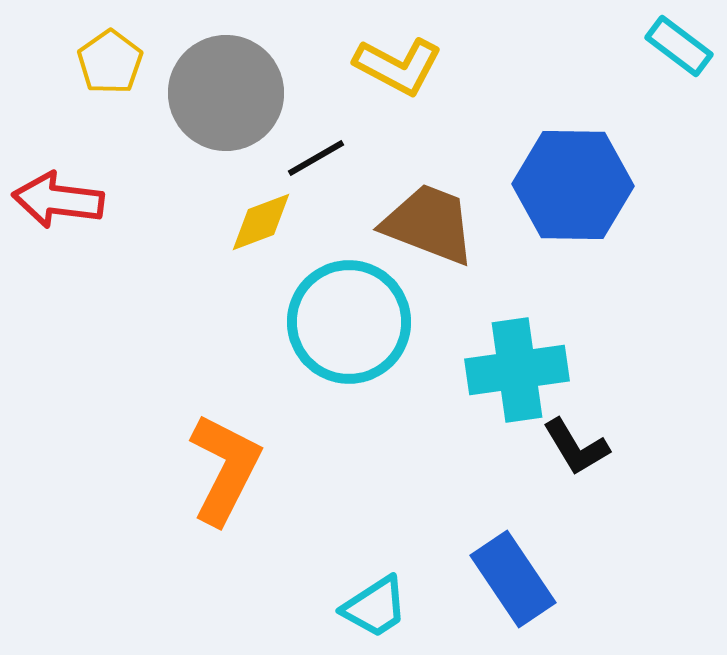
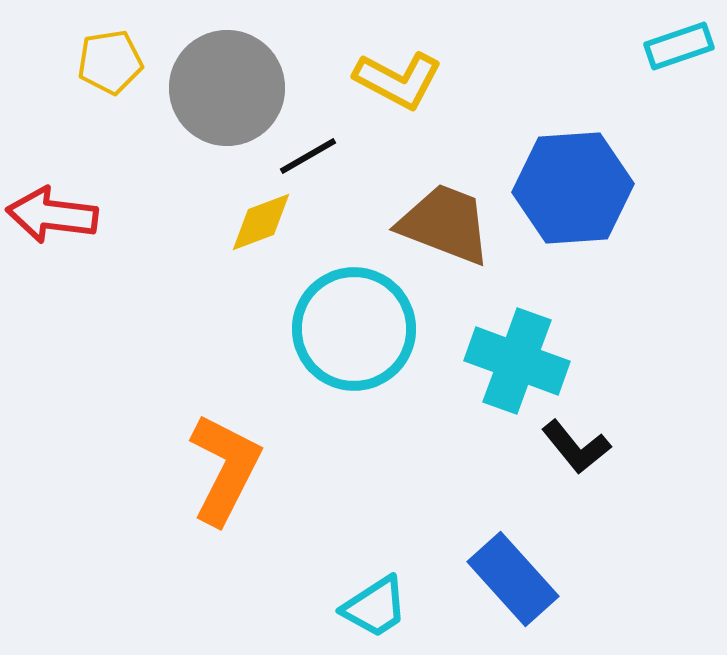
cyan rectangle: rotated 56 degrees counterclockwise
yellow pentagon: rotated 26 degrees clockwise
yellow L-shape: moved 14 px down
gray circle: moved 1 px right, 5 px up
black line: moved 8 px left, 2 px up
blue hexagon: moved 3 px down; rotated 5 degrees counterclockwise
red arrow: moved 6 px left, 15 px down
brown trapezoid: moved 16 px right
cyan circle: moved 5 px right, 7 px down
cyan cross: moved 9 px up; rotated 28 degrees clockwise
black L-shape: rotated 8 degrees counterclockwise
blue rectangle: rotated 8 degrees counterclockwise
